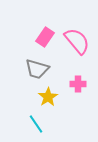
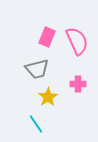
pink rectangle: moved 2 px right; rotated 12 degrees counterclockwise
pink semicircle: rotated 16 degrees clockwise
gray trapezoid: rotated 30 degrees counterclockwise
